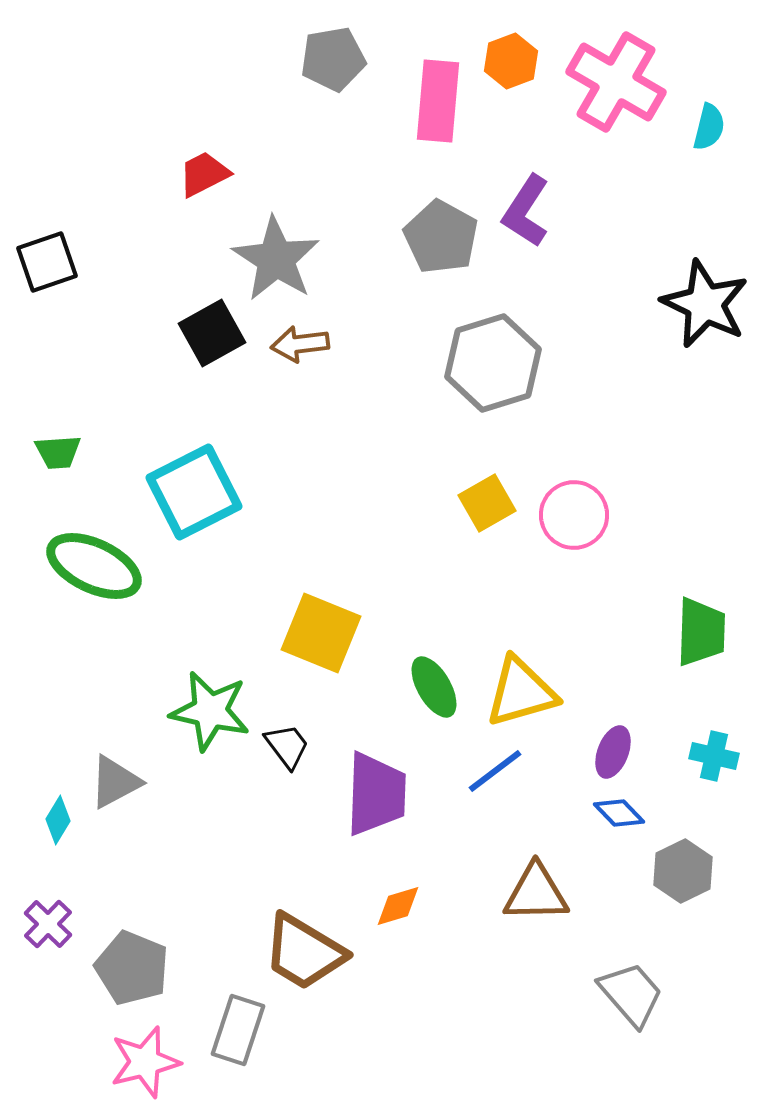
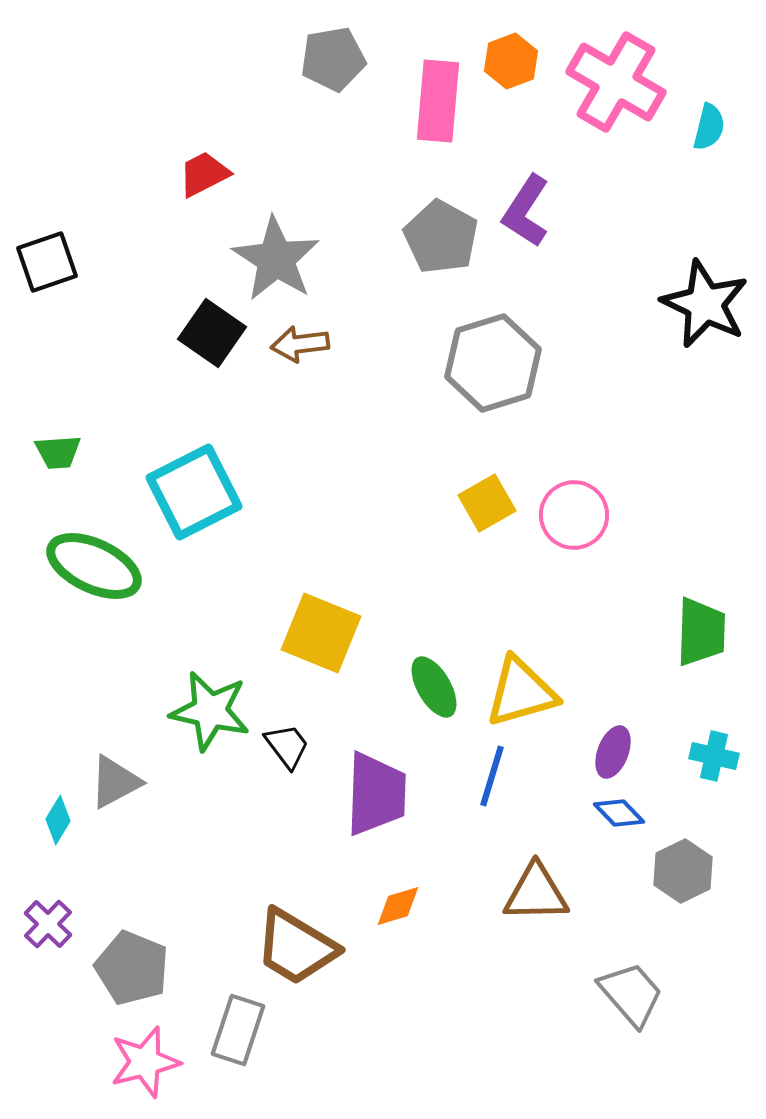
black square at (212, 333): rotated 26 degrees counterclockwise
blue line at (495, 771): moved 3 px left, 5 px down; rotated 36 degrees counterclockwise
brown trapezoid at (304, 952): moved 8 px left, 5 px up
